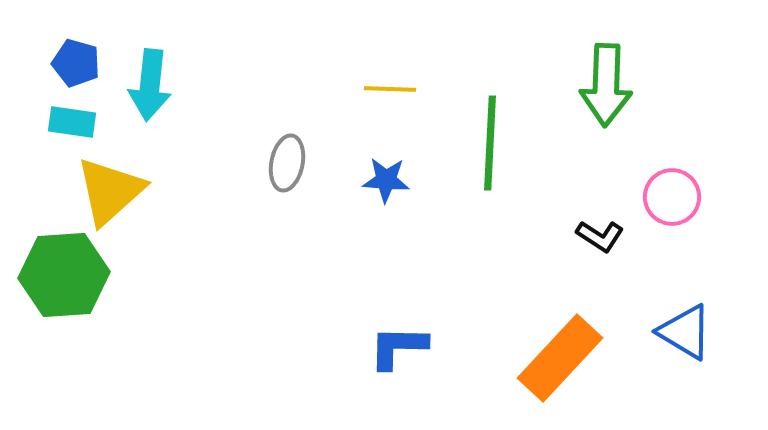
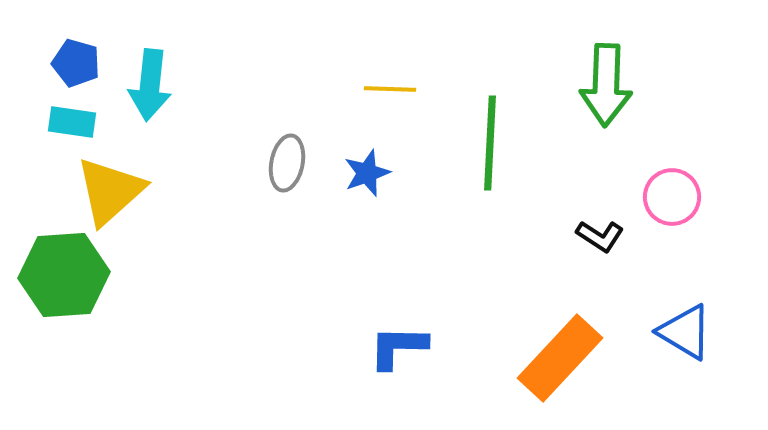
blue star: moved 19 px left, 7 px up; rotated 24 degrees counterclockwise
